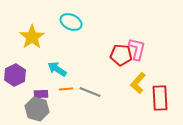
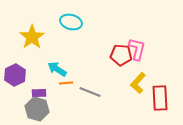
cyan ellipse: rotated 10 degrees counterclockwise
orange line: moved 6 px up
purple rectangle: moved 2 px left, 1 px up
